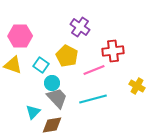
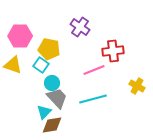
yellow pentagon: moved 18 px left, 7 px up; rotated 15 degrees counterclockwise
cyan triangle: moved 11 px right
